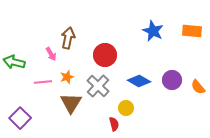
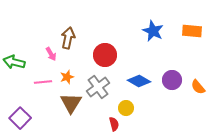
gray cross: moved 1 px down; rotated 10 degrees clockwise
